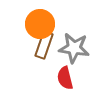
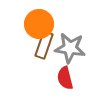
orange circle: moved 1 px left
gray star: moved 4 px left
